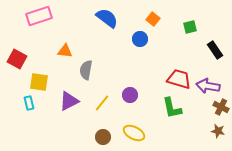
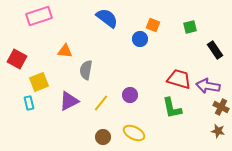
orange square: moved 6 px down; rotated 16 degrees counterclockwise
yellow square: rotated 30 degrees counterclockwise
yellow line: moved 1 px left
